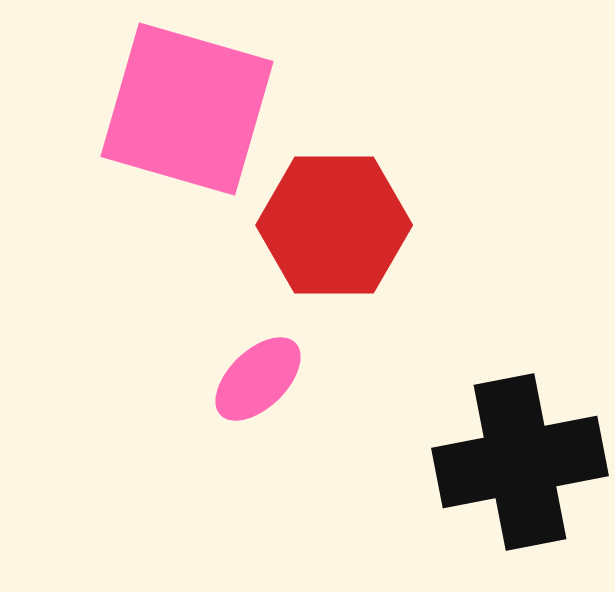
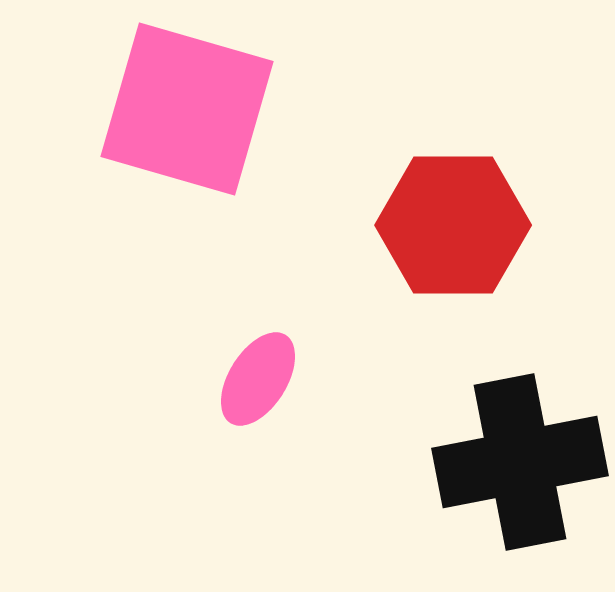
red hexagon: moved 119 px right
pink ellipse: rotated 14 degrees counterclockwise
